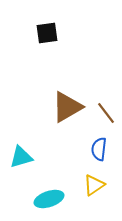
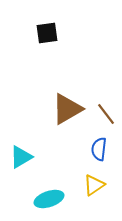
brown triangle: moved 2 px down
brown line: moved 1 px down
cyan triangle: rotated 15 degrees counterclockwise
